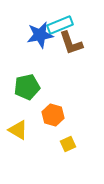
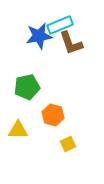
blue star: moved 1 px left, 1 px down
yellow triangle: rotated 30 degrees counterclockwise
